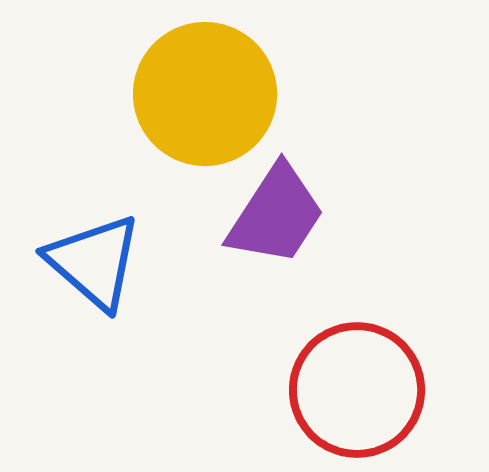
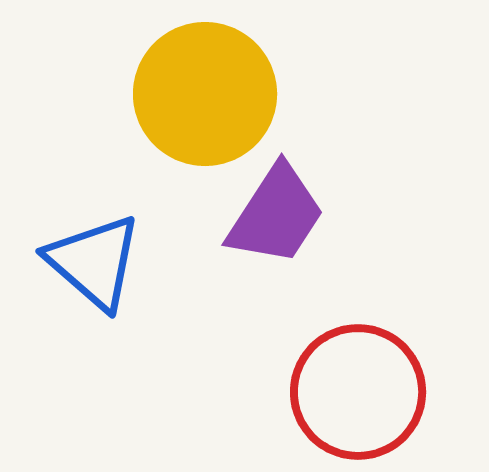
red circle: moved 1 px right, 2 px down
